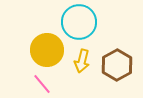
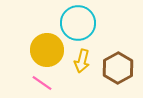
cyan circle: moved 1 px left, 1 px down
brown hexagon: moved 1 px right, 3 px down
pink line: moved 1 px up; rotated 15 degrees counterclockwise
